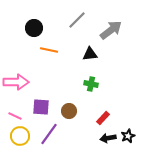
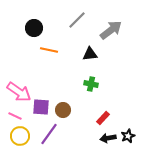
pink arrow: moved 3 px right, 10 px down; rotated 35 degrees clockwise
brown circle: moved 6 px left, 1 px up
